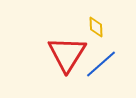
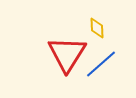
yellow diamond: moved 1 px right, 1 px down
